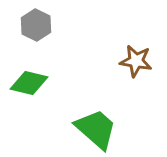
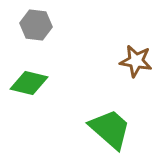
gray hexagon: rotated 20 degrees counterclockwise
green trapezoid: moved 14 px right
